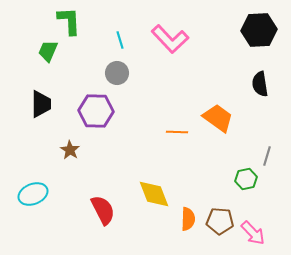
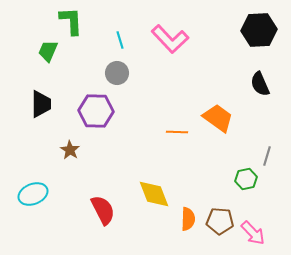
green L-shape: moved 2 px right
black semicircle: rotated 15 degrees counterclockwise
